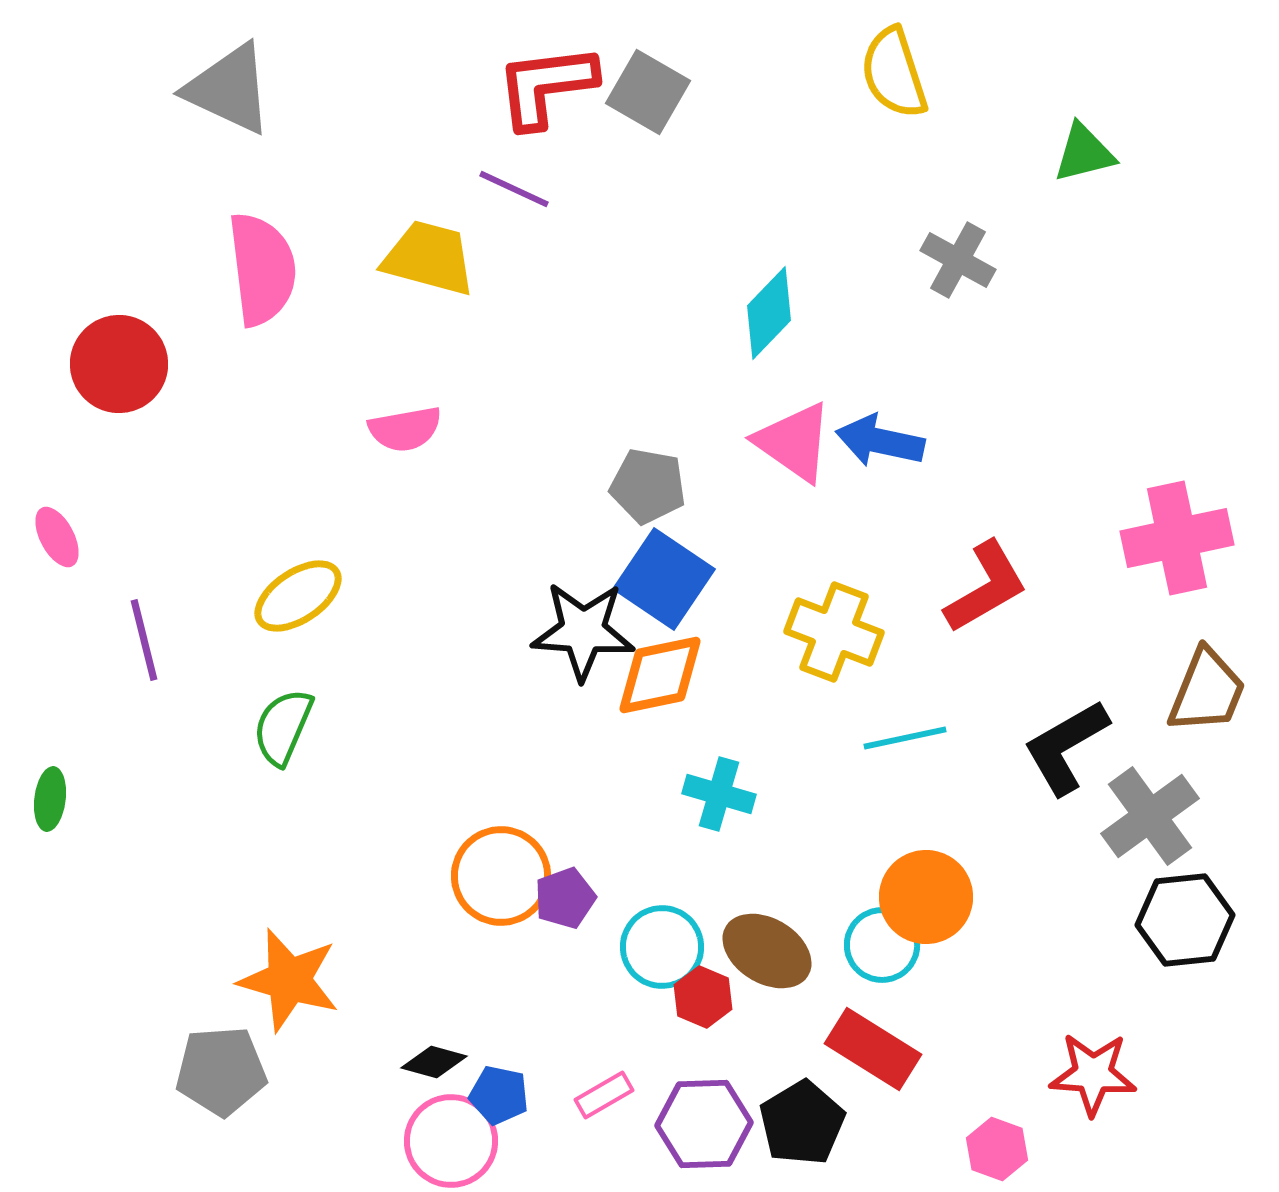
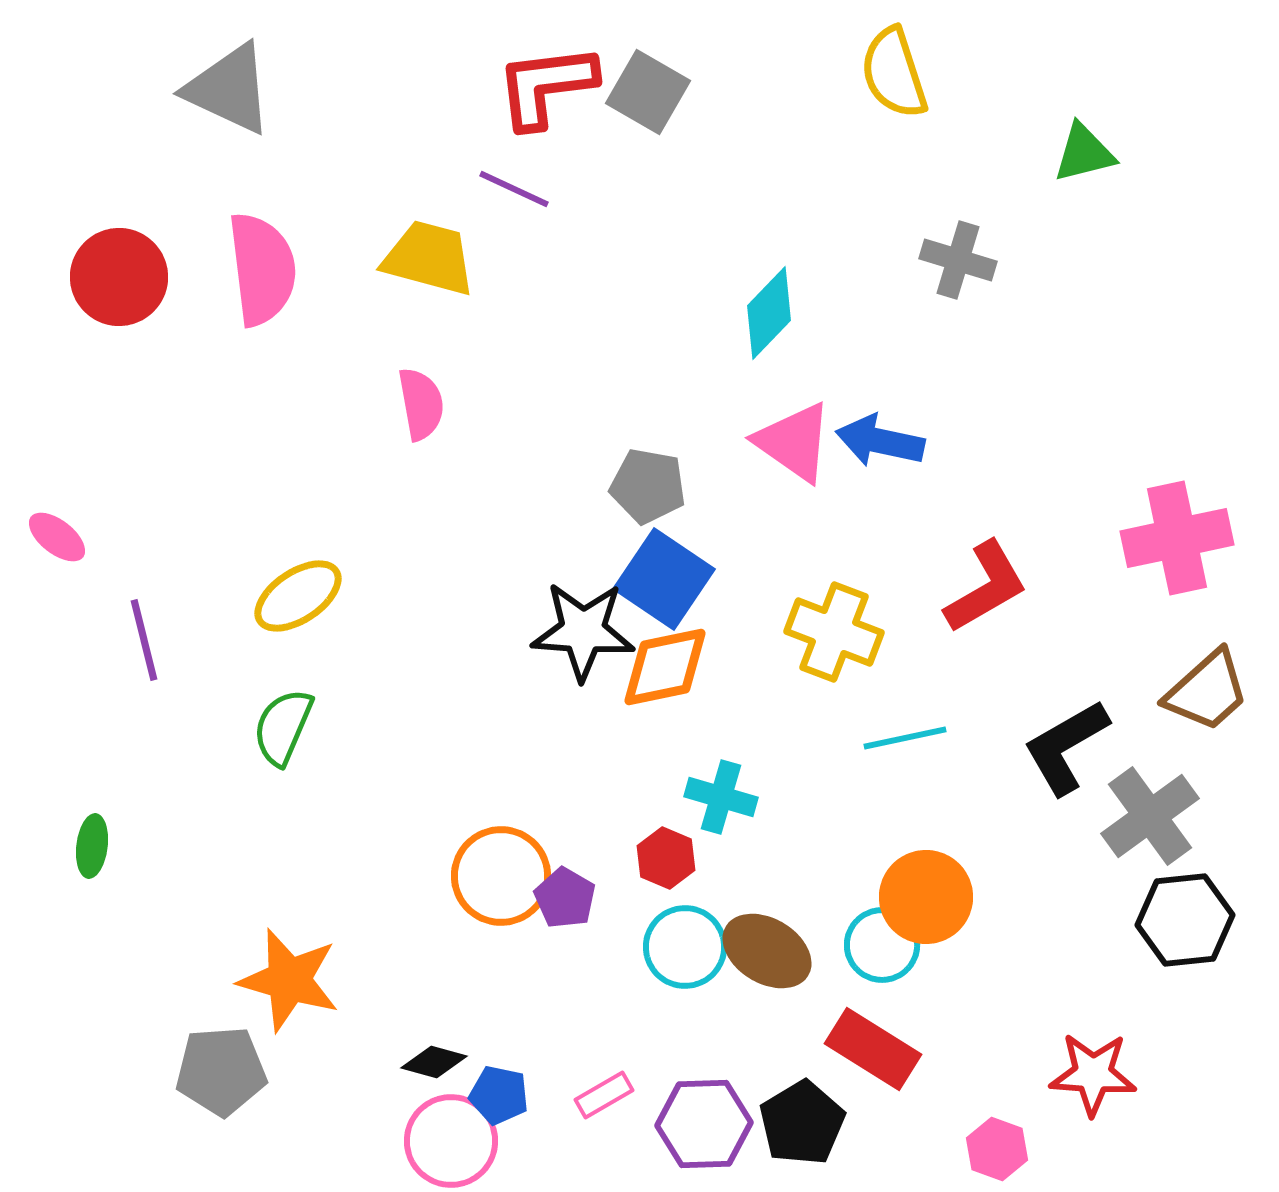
gray cross at (958, 260): rotated 12 degrees counterclockwise
red circle at (119, 364): moved 87 px up
pink semicircle at (405, 429): moved 16 px right, 25 px up; rotated 90 degrees counterclockwise
pink ellipse at (57, 537): rotated 24 degrees counterclockwise
orange diamond at (660, 675): moved 5 px right, 8 px up
brown trapezoid at (1207, 691): rotated 26 degrees clockwise
cyan cross at (719, 794): moved 2 px right, 3 px down
green ellipse at (50, 799): moved 42 px right, 47 px down
purple pentagon at (565, 898): rotated 22 degrees counterclockwise
cyan circle at (662, 947): moved 23 px right
red hexagon at (703, 997): moved 37 px left, 139 px up
